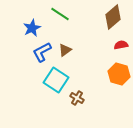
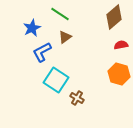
brown diamond: moved 1 px right
brown triangle: moved 13 px up
